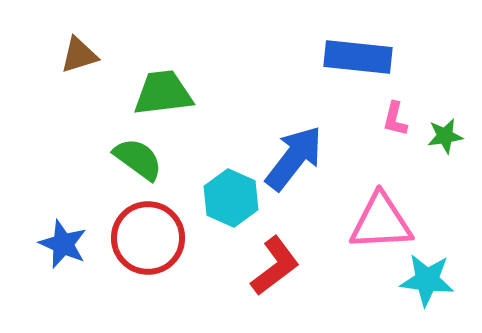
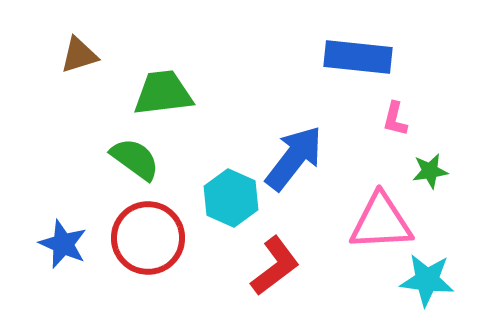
green star: moved 15 px left, 35 px down
green semicircle: moved 3 px left
